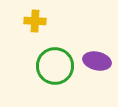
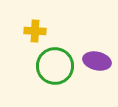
yellow cross: moved 10 px down
